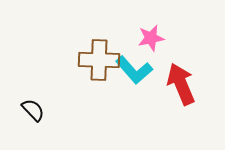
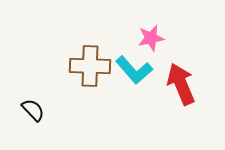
brown cross: moved 9 px left, 6 px down
